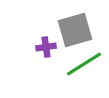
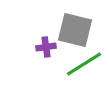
gray square: rotated 30 degrees clockwise
